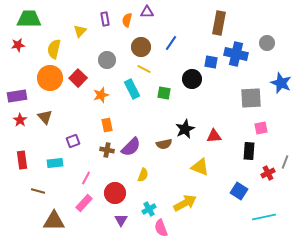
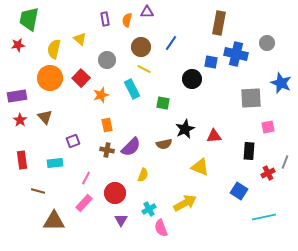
green trapezoid at (29, 19): rotated 80 degrees counterclockwise
yellow triangle at (80, 31): moved 8 px down; rotated 32 degrees counterclockwise
red square at (78, 78): moved 3 px right
green square at (164, 93): moved 1 px left, 10 px down
pink square at (261, 128): moved 7 px right, 1 px up
